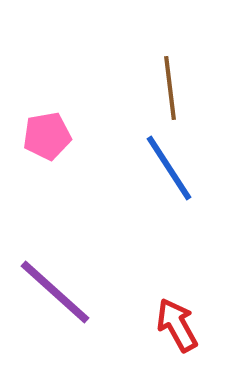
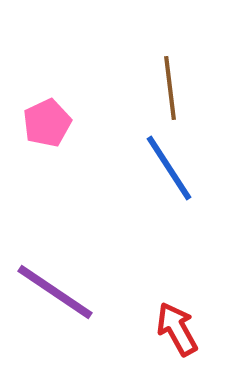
pink pentagon: moved 13 px up; rotated 15 degrees counterclockwise
purple line: rotated 8 degrees counterclockwise
red arrow: moved 4 px down
